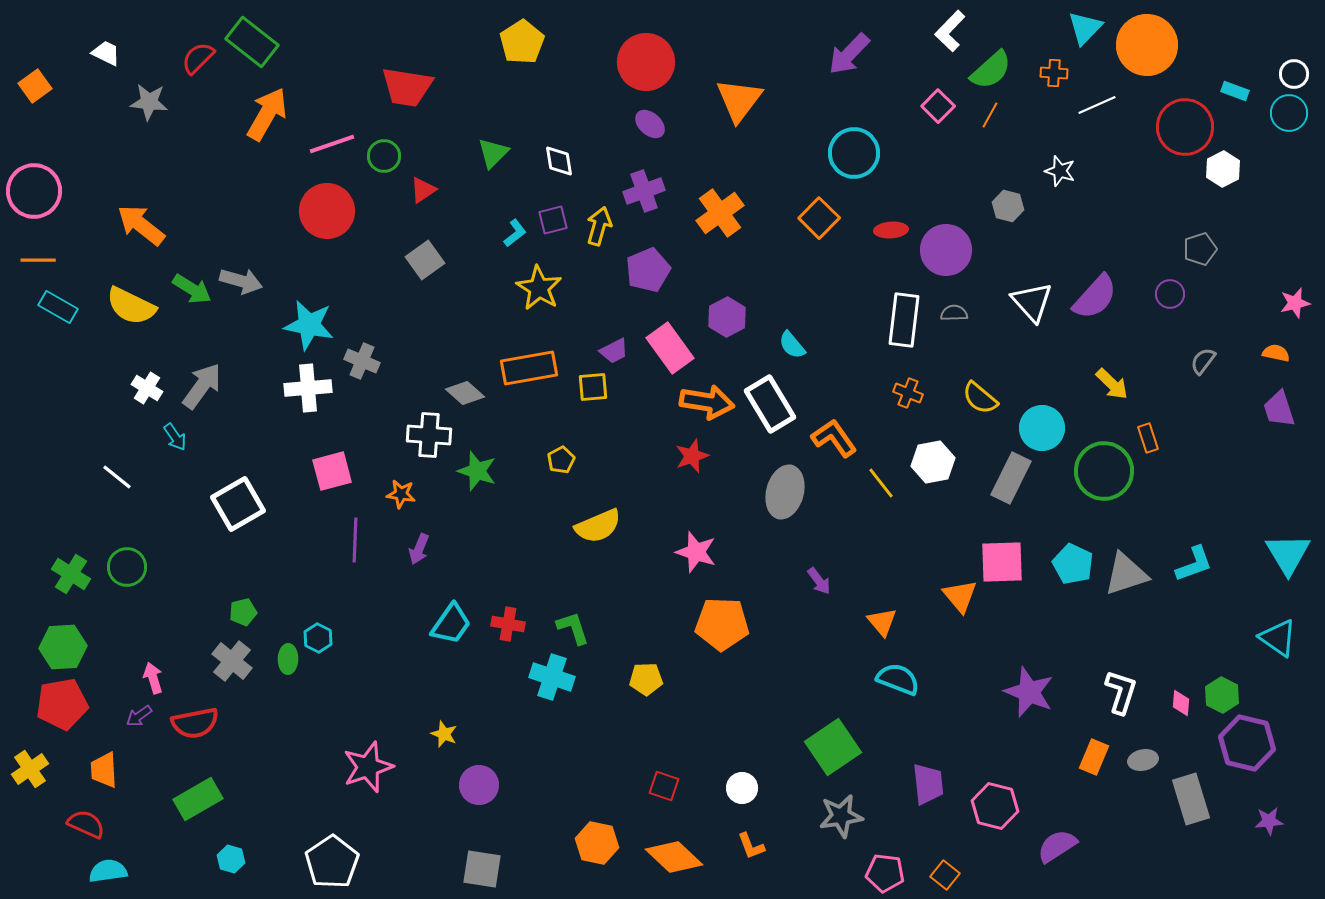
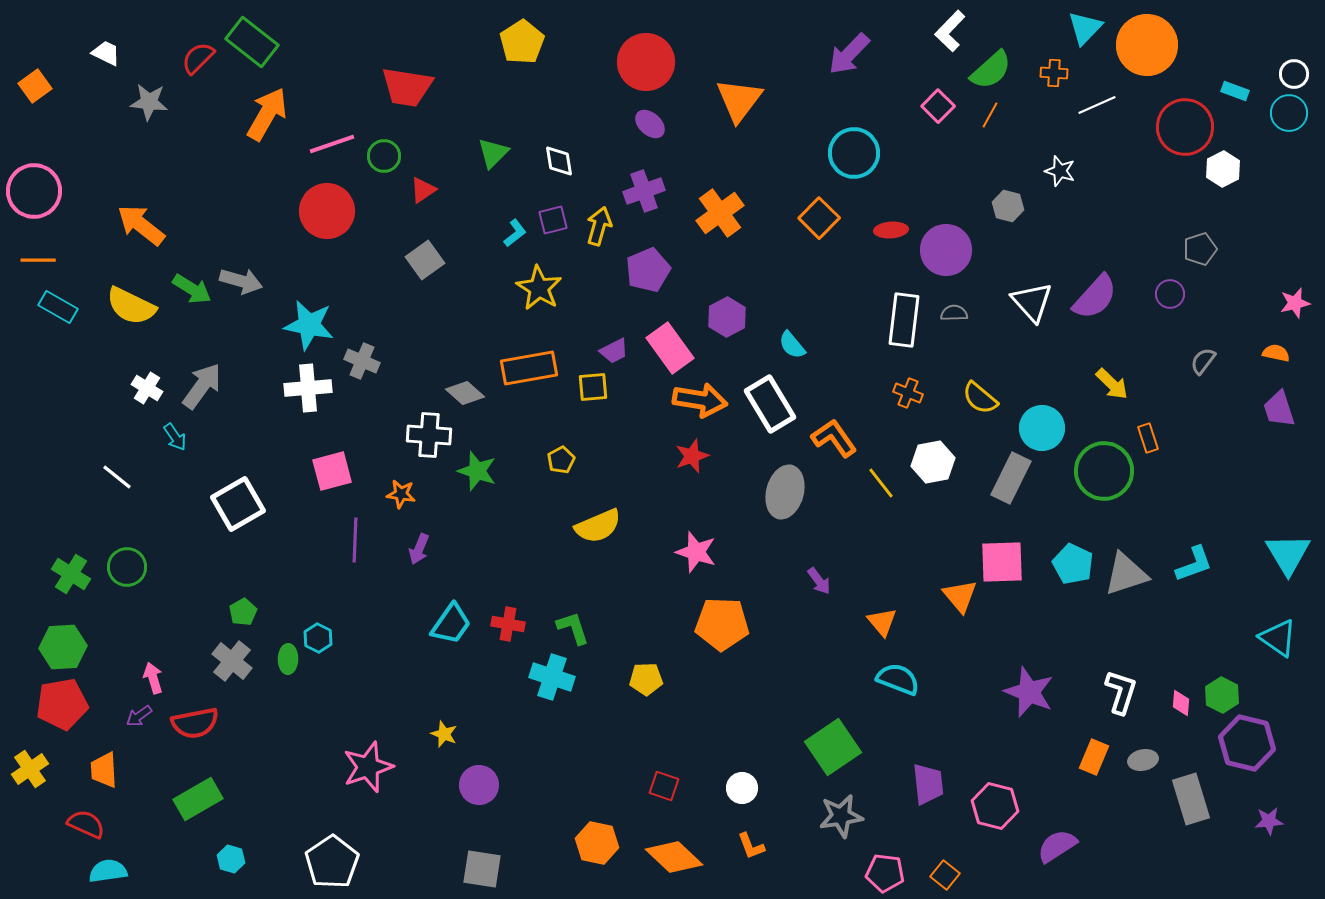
orange arrow at (707, 402): moved 7 px left, 2 px up
green pentagon at (243, 612): rotated 16 degrees counterclockwise
